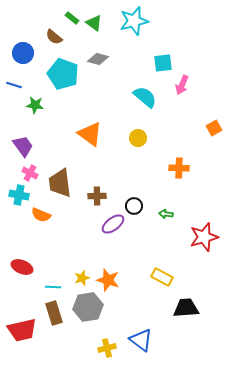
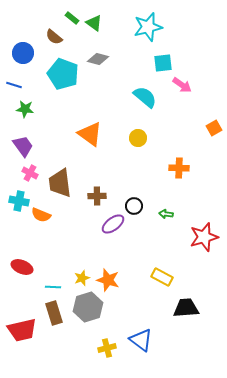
cyan star: moved 14 px right, 6 px down
pink arrow: rotated 78 degrees counterclockwise
green star: moved 10 px left, 4 px down
cyan cross: moved 6 px down
gray hexagon: rotated 8 degrees counterclockwise
